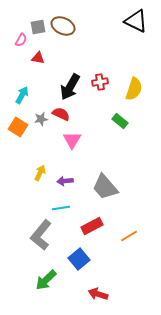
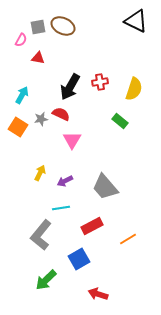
purple arrow: rotated 21 degrees counterclockwise
orange line: moved 1 px left, 3 px down
blue square: rotated 10 degrees clockwise
